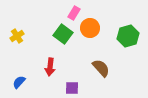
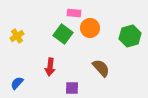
pink rectangle: rotated 64 degrees clockwise
green hexagon: moved 2 px right
blue semicircle: moved 2 px left, 1 px down
